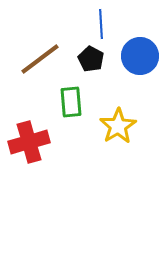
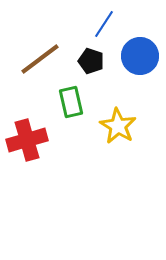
blue line: moved 3 px right; rotated 36 degrees clockwise
black pentagon: moved 2 px down; rotated 10 degrees counterclockwise
green rectangle: rotated 8 degrees counterclockwise
yellow star: rotated 9 degrees counterclockwise
red cross: moved 2 px left, 2 px up
